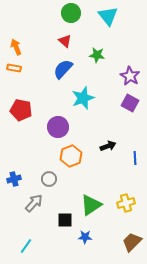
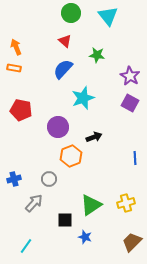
black arrow: moved 14 px left, 9 px up
blue star: rotated 16 degrees clockwise
